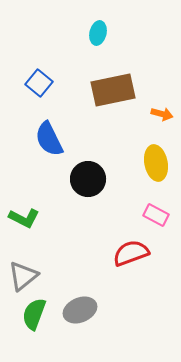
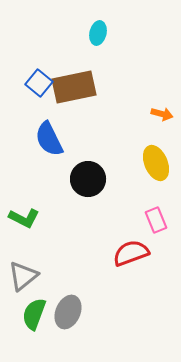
brown rectangle: moved 39 px left, 3 px up
yellow ellipse: rotated 12 degrees counterclockwise
pink rectangle: moved 5 px down; rotated 40 degrees clockwise
gray ellipse: moved 12 px left, 2 px down; rotated 44 degrees counterclockwise
